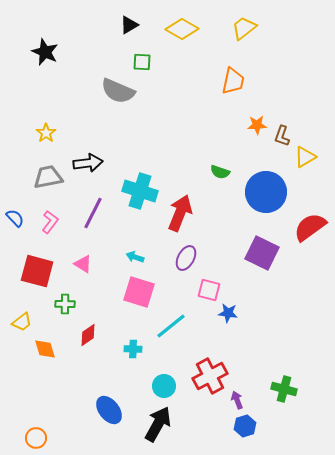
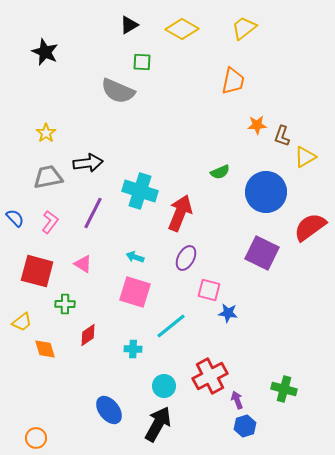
green semicircle at (220, 172): rotated 42 degrees counterclockwise
pink square at (139, 292): moved 4 px left
